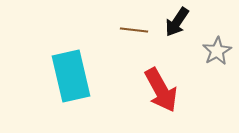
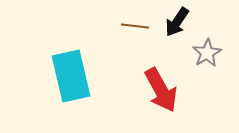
brown line: moved 1 px right, 4 px up
gray star: moved 10 px left, 2 px down
